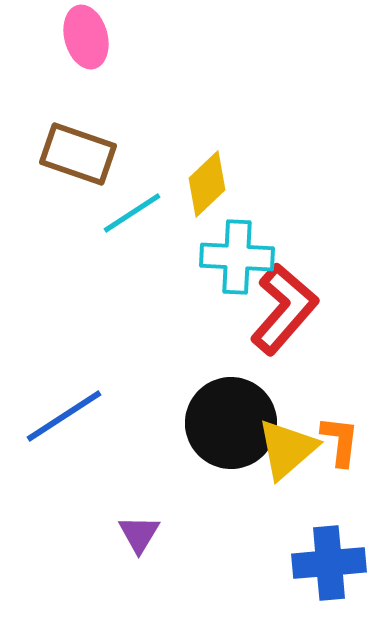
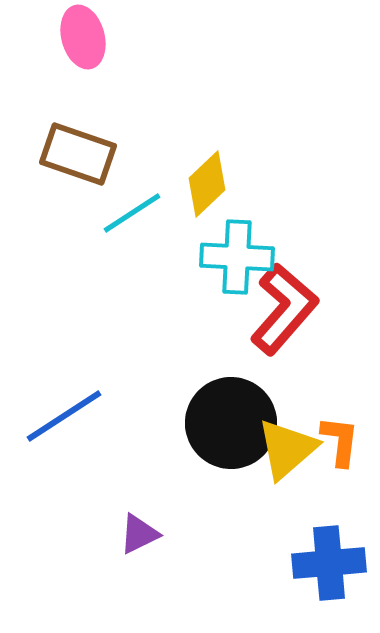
pink ellipse: moved 3 px left
purple triangle: rotated 33 degrees clockwise
